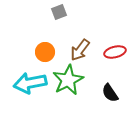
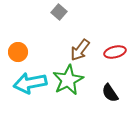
gray square: rotated 28 degrees counterclockwise
orange circle: moved 27 px left
